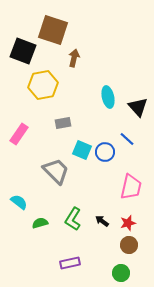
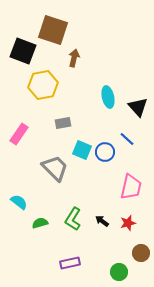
gray trapezoid: moved 1 px left, 3 px up
brown circle: moved 12 px right, 8 px down
green circle: moved 2 px left, 1 px up
